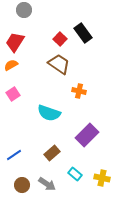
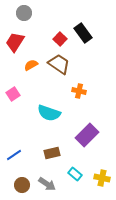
gray circle: moved 3 px down
orange semicircle: moved 20 px right
brown rectangle: rotated 28 degrees clockwise
